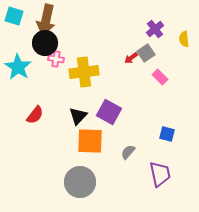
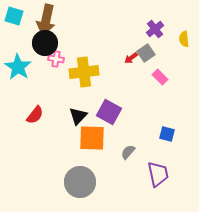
orange square: moved 2 px right, 3 px up
purple trapezoid: moved 2 px left
